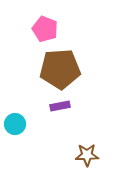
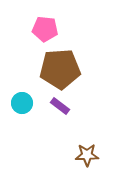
pink pentagon: rotated 15 degrees counterclockwise
purple rectangle: rotated 48 degrees clockwise
cyan circle: moved 7 px right, 21 px up
